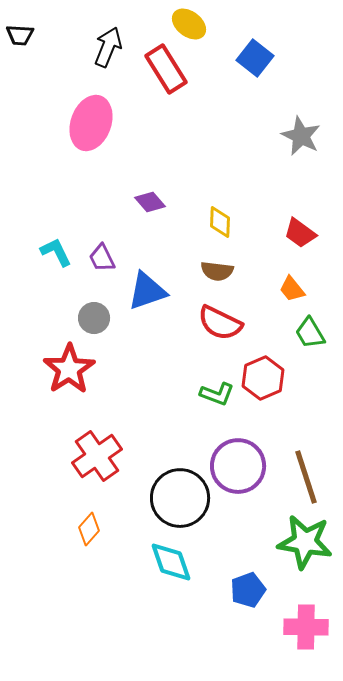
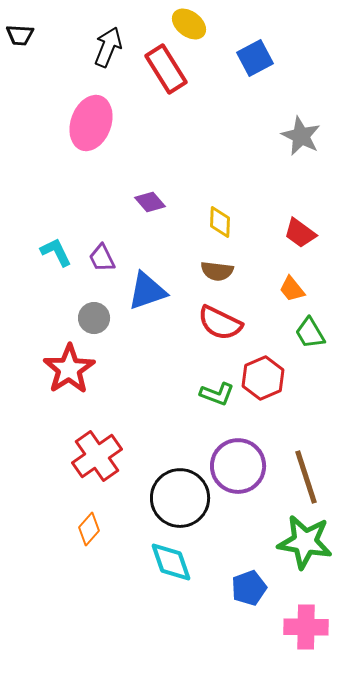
blue square: rotated 24 degrees clockwise
blue pentagon: moved 1 px right, 2 px up
